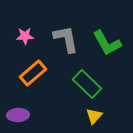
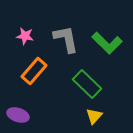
pink star: rotated 12 degrees clockwise
green L-shape: rotated 16 degrees counterclockwise
orange rectangle: moved 1 px right, 2 px up; rotated 8 degrees counterclockwise
purple ellipse: rotated 20 degrees clockwise
